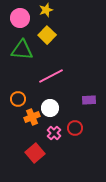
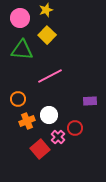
pink line: moved 1 px left
purple rectangle: moved 1 px right, 1 px down
white circle: moved 1 px left, 7 px down
orange cross: moved 5 px left, 4 px down
pink cross: moved 4 px right, 4 px down
red square: moved 5 px right, 4 px up
